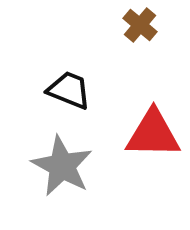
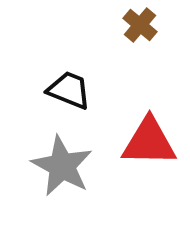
red triangle: moved 4 px left, 8 px down
